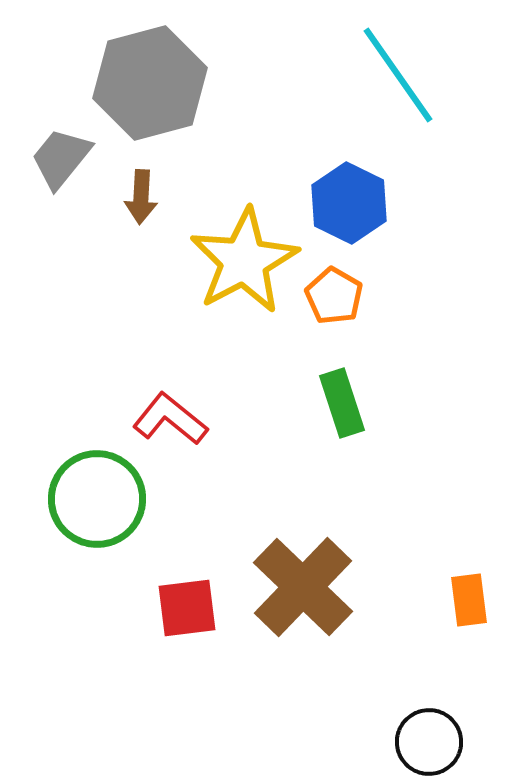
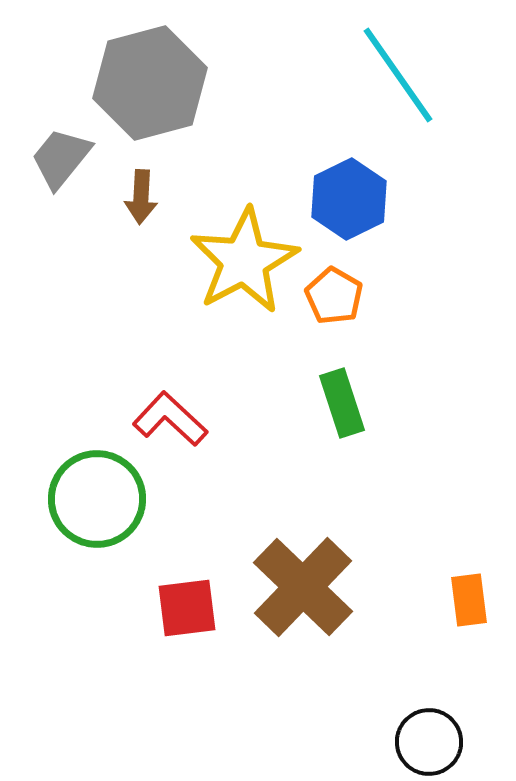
blue hexagon: moved 4 px up; rotated 8 degrees clockwise
red L-shape: rotated 4 degrees clockwise
